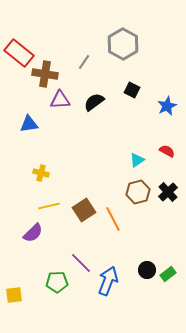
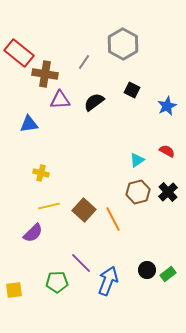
brown square: rotated 15 degrees counterclockwise
yellow square: moved 5 px up
